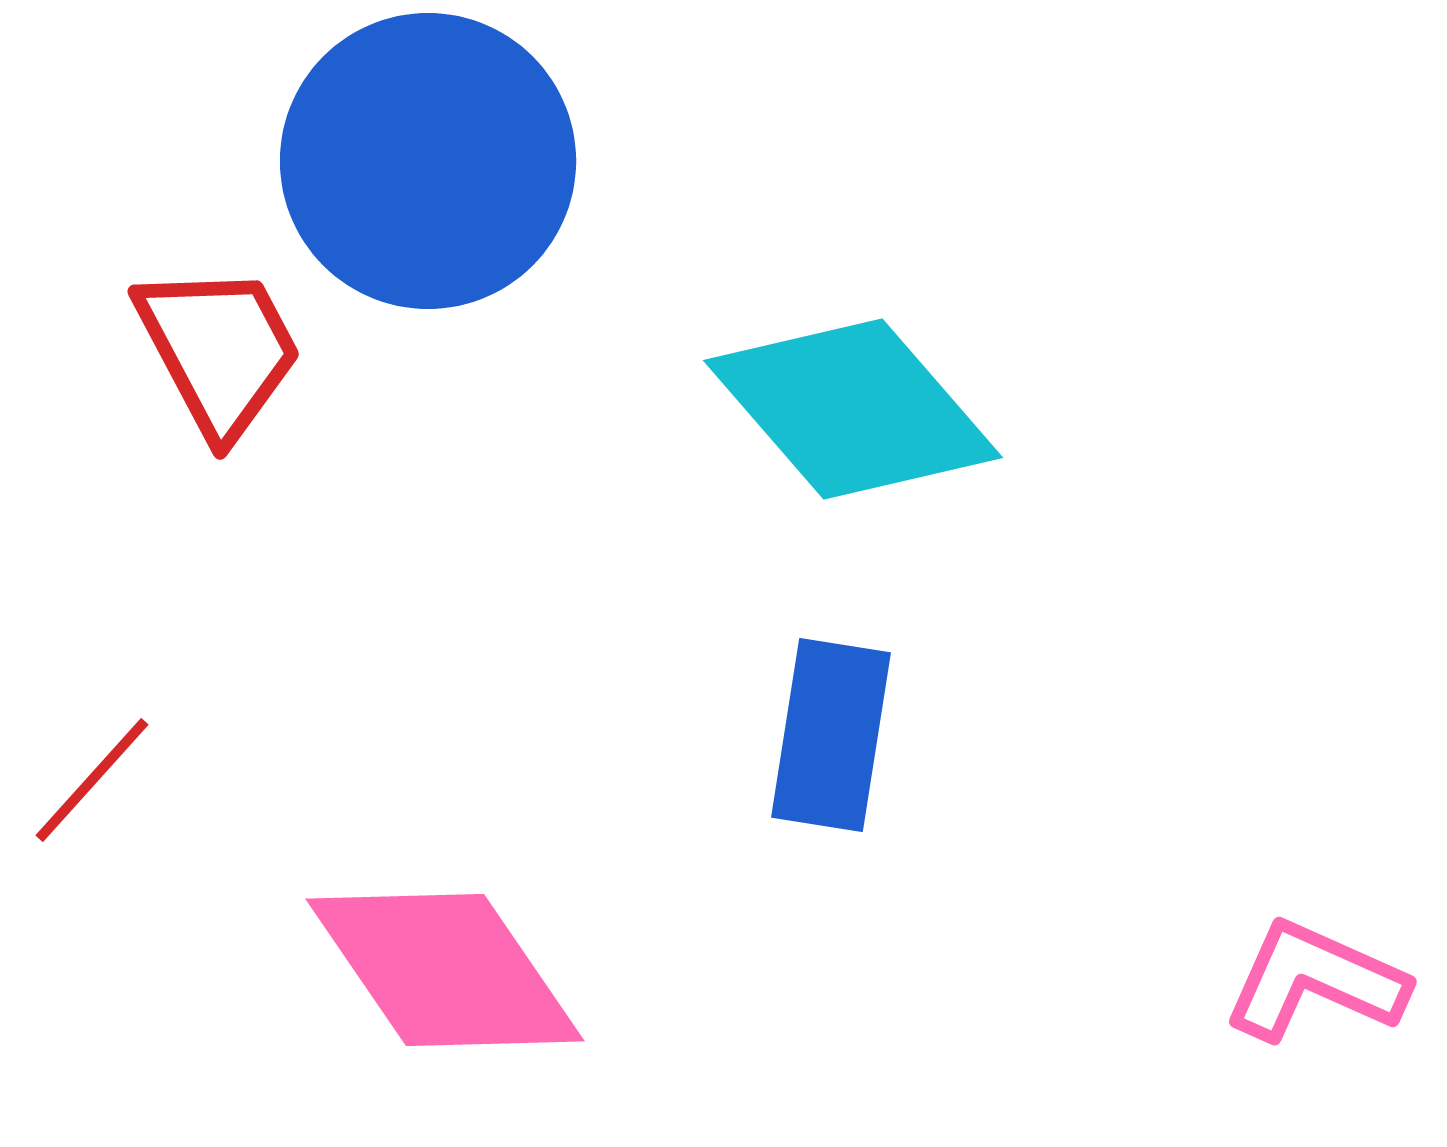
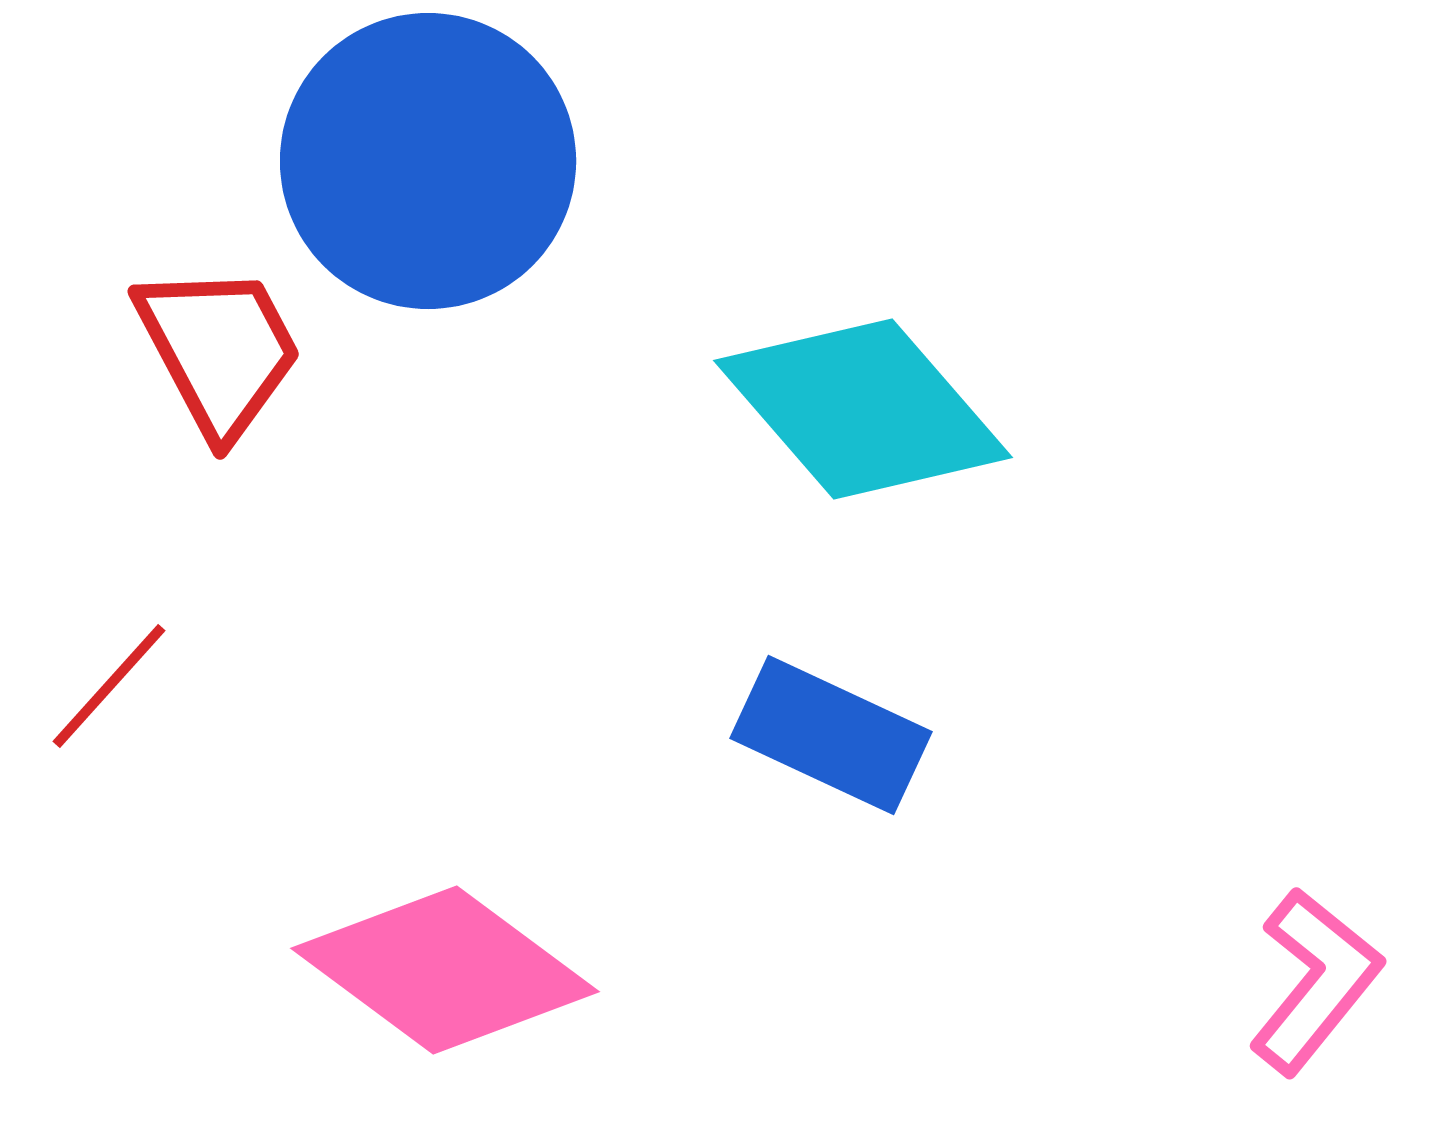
cyan diamond: moved 10 px right
blue rectangle: rotated 74 degrees counterclockwise
red line: moved 17 px right, 94 px up
pink diamond: rotated 19 degrees counterclockwise
pink L-shape: rotated 105 degrees clockwise
